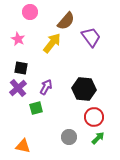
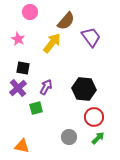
black square: moved 2 px right
orange triangle: moved 1 px left
